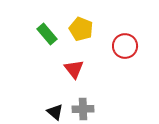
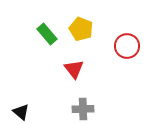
red circle: moved 2 px right
black triangle: moved 34 px left
